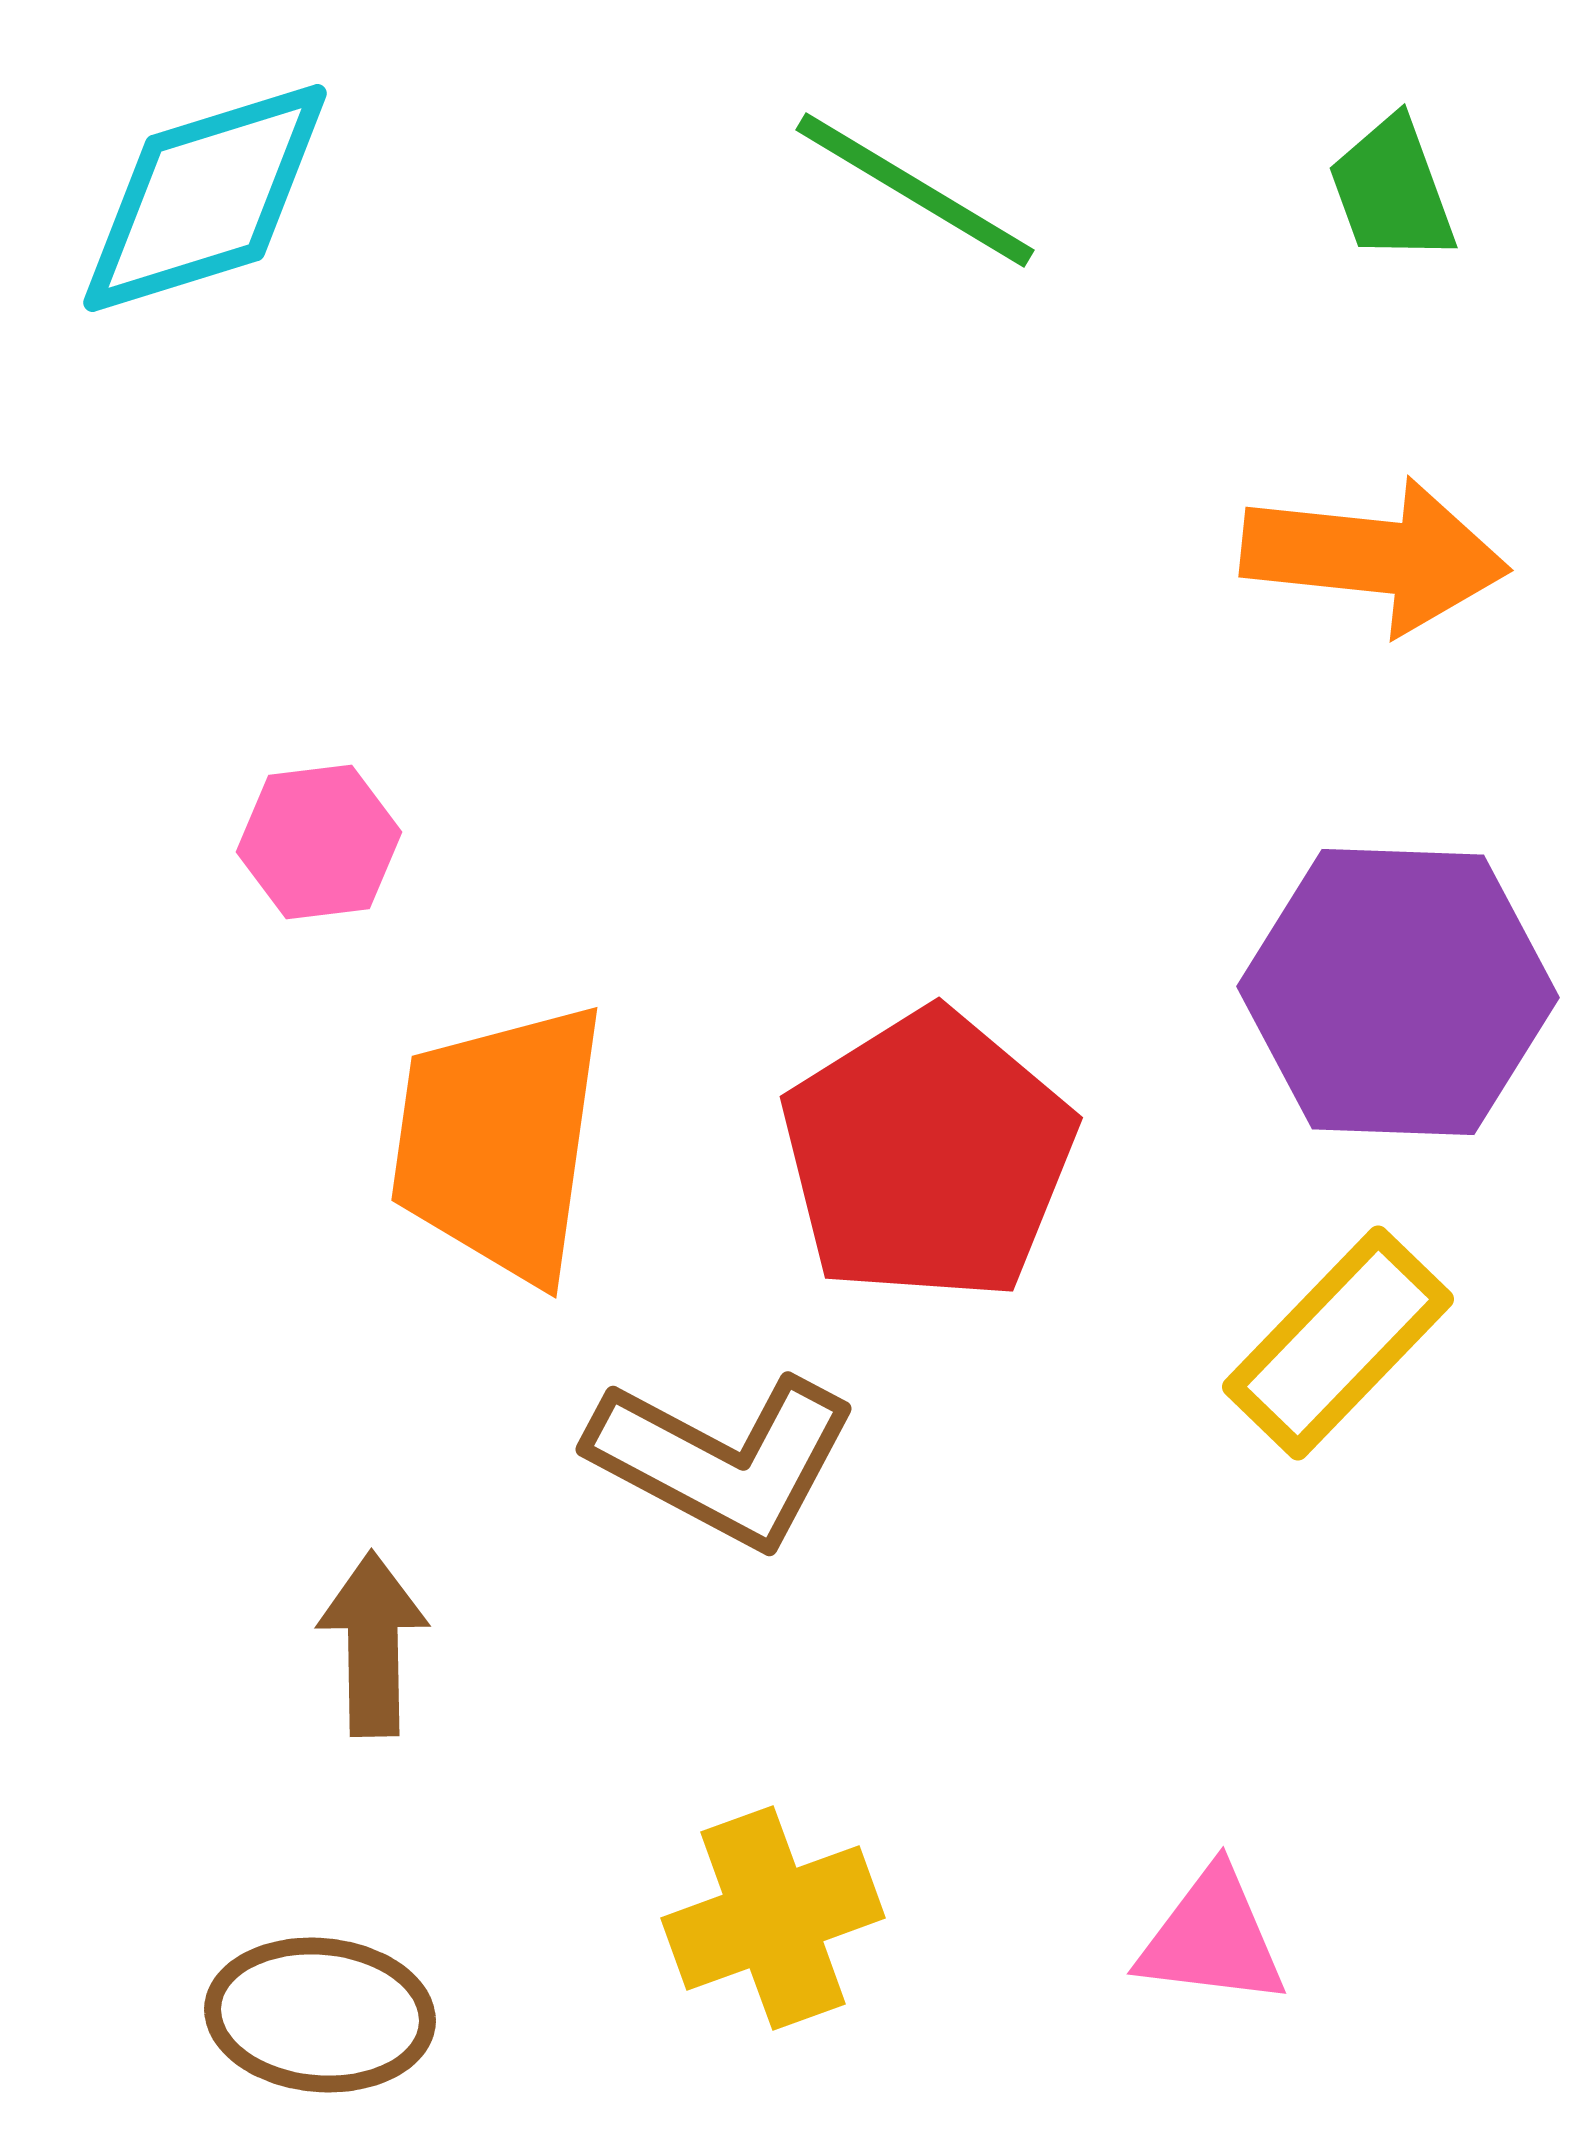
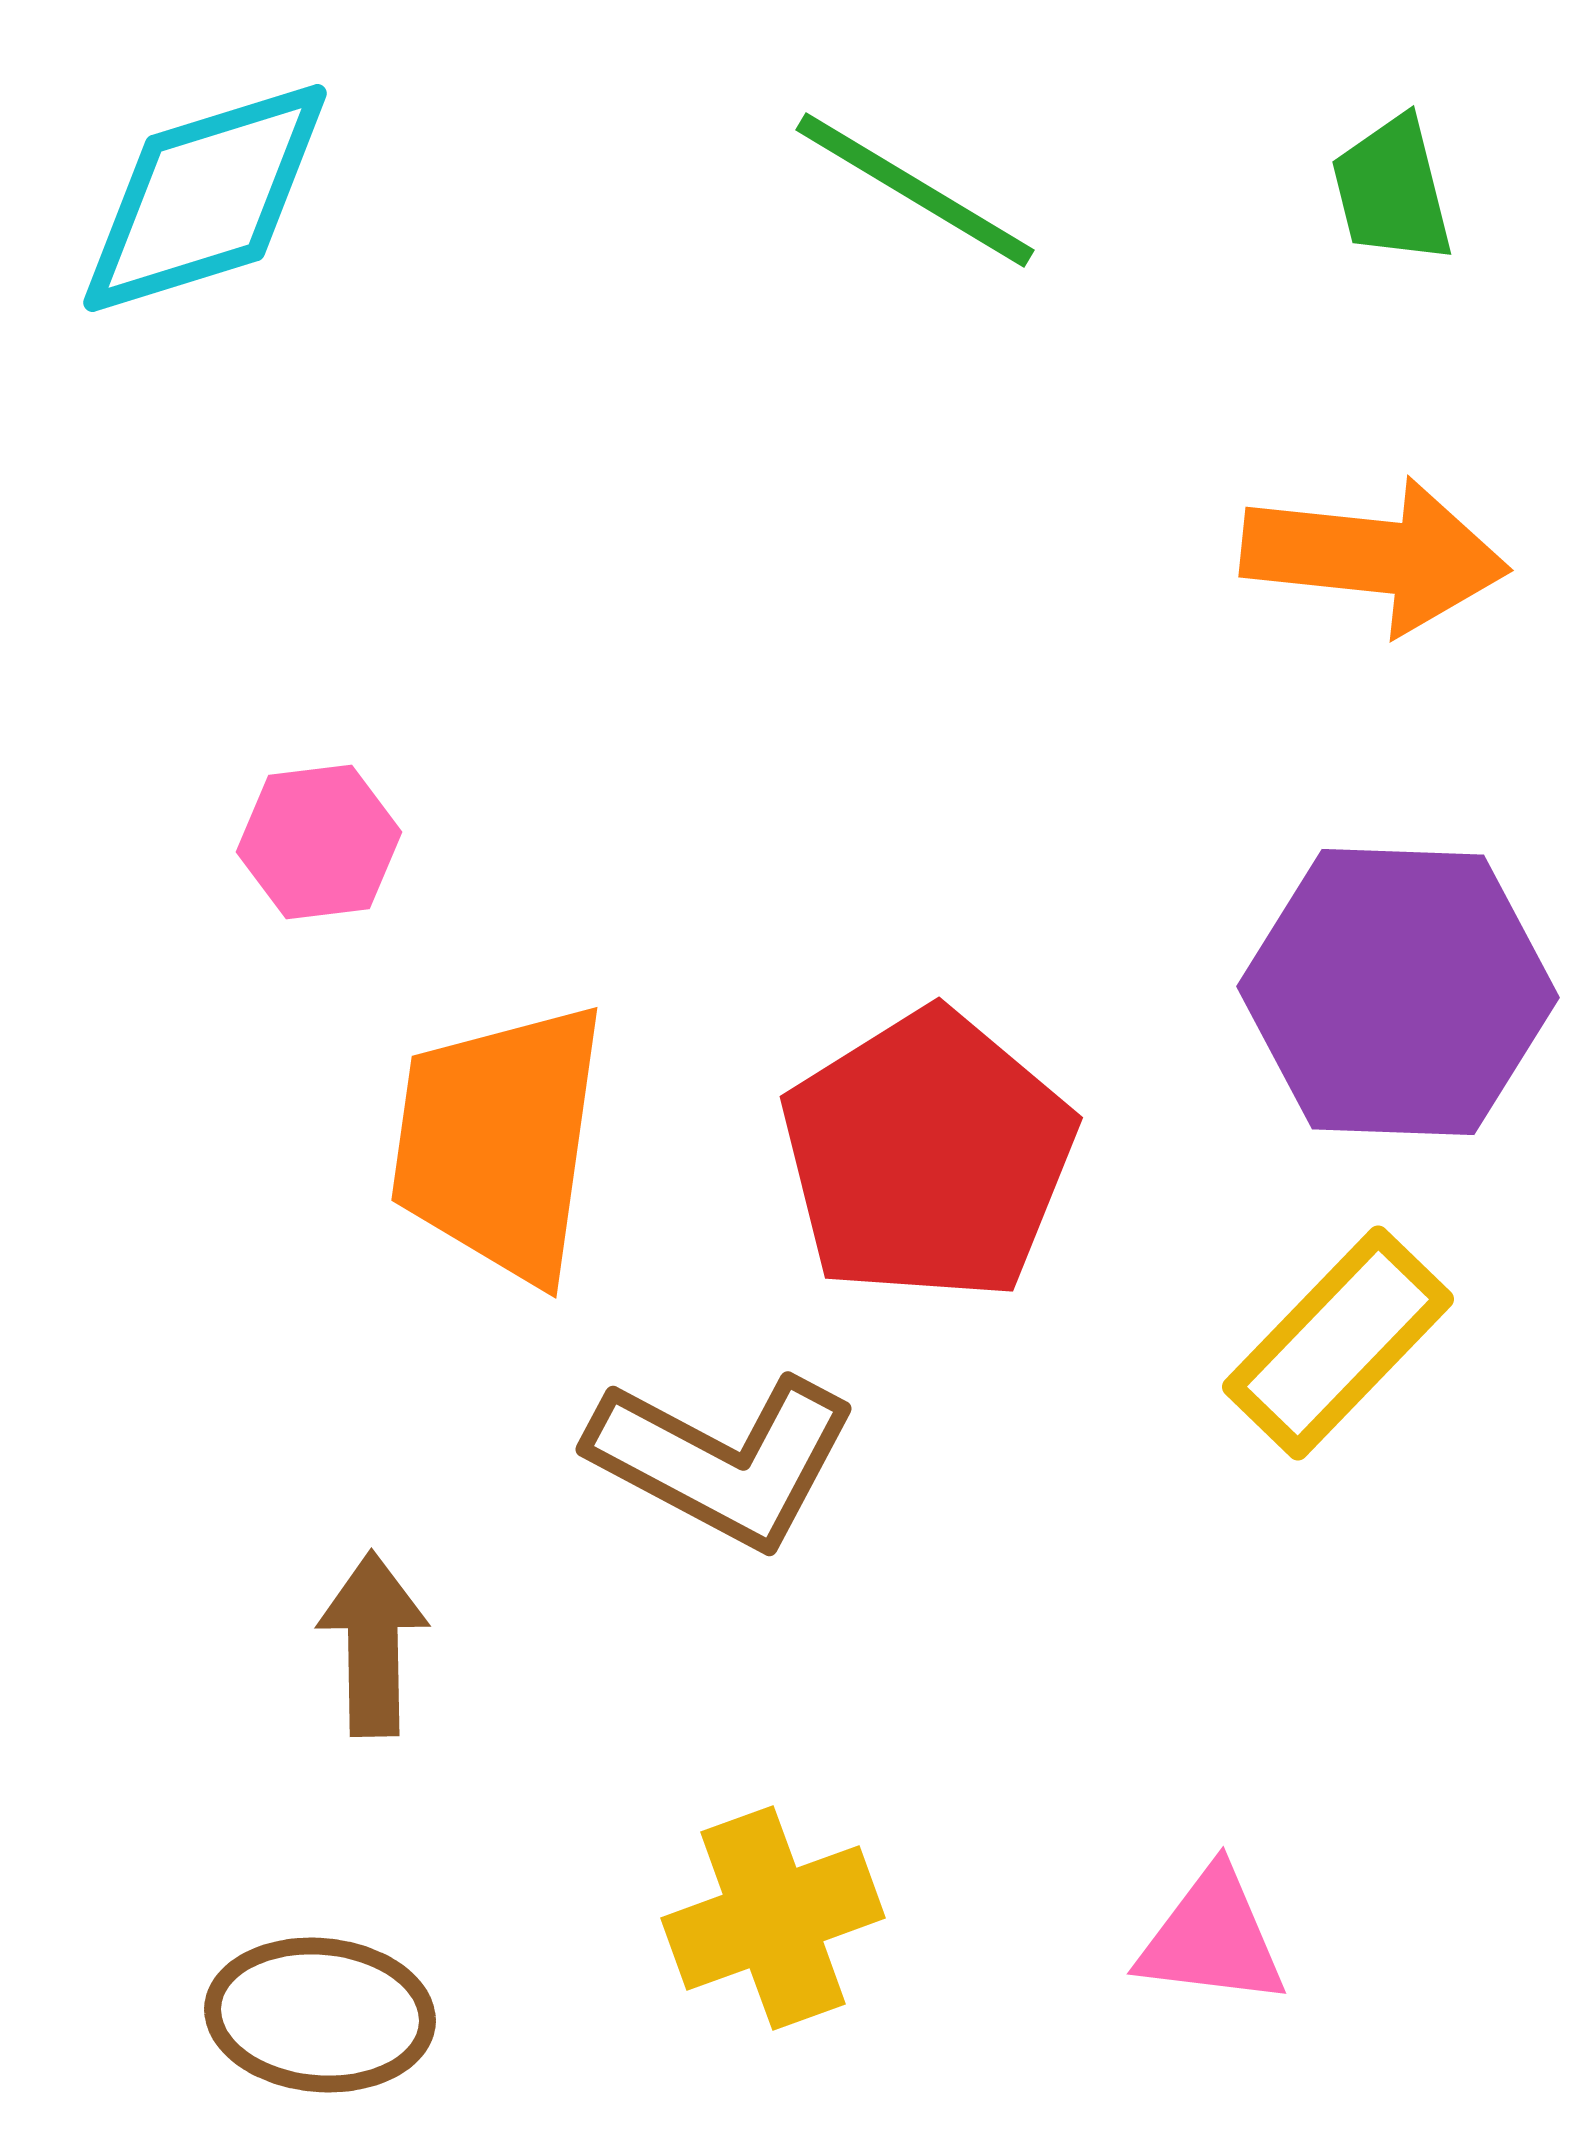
green trapezoid: rotated 6 degrees clockwise
